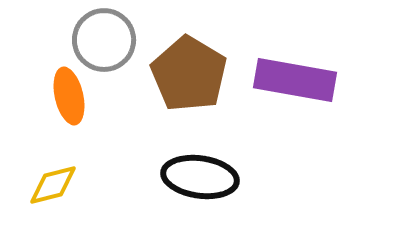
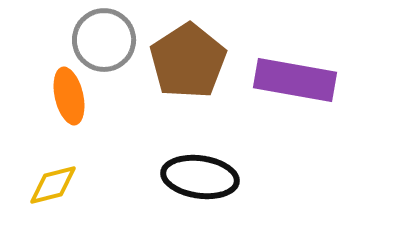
brown pentagon: moved 1 px left, 13 px up; rotated 8 degrees clockwise
